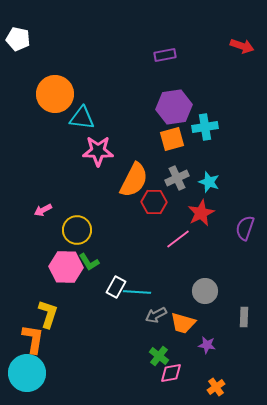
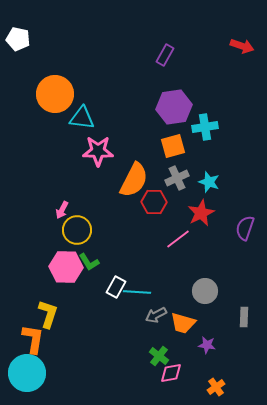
purple rectangle: rotated 50 degrees counterclockwise
orange square: moved 1 px right, 7 px down
pink arrow: moved 19 px right; rotated 36 degrees counterclockwise
